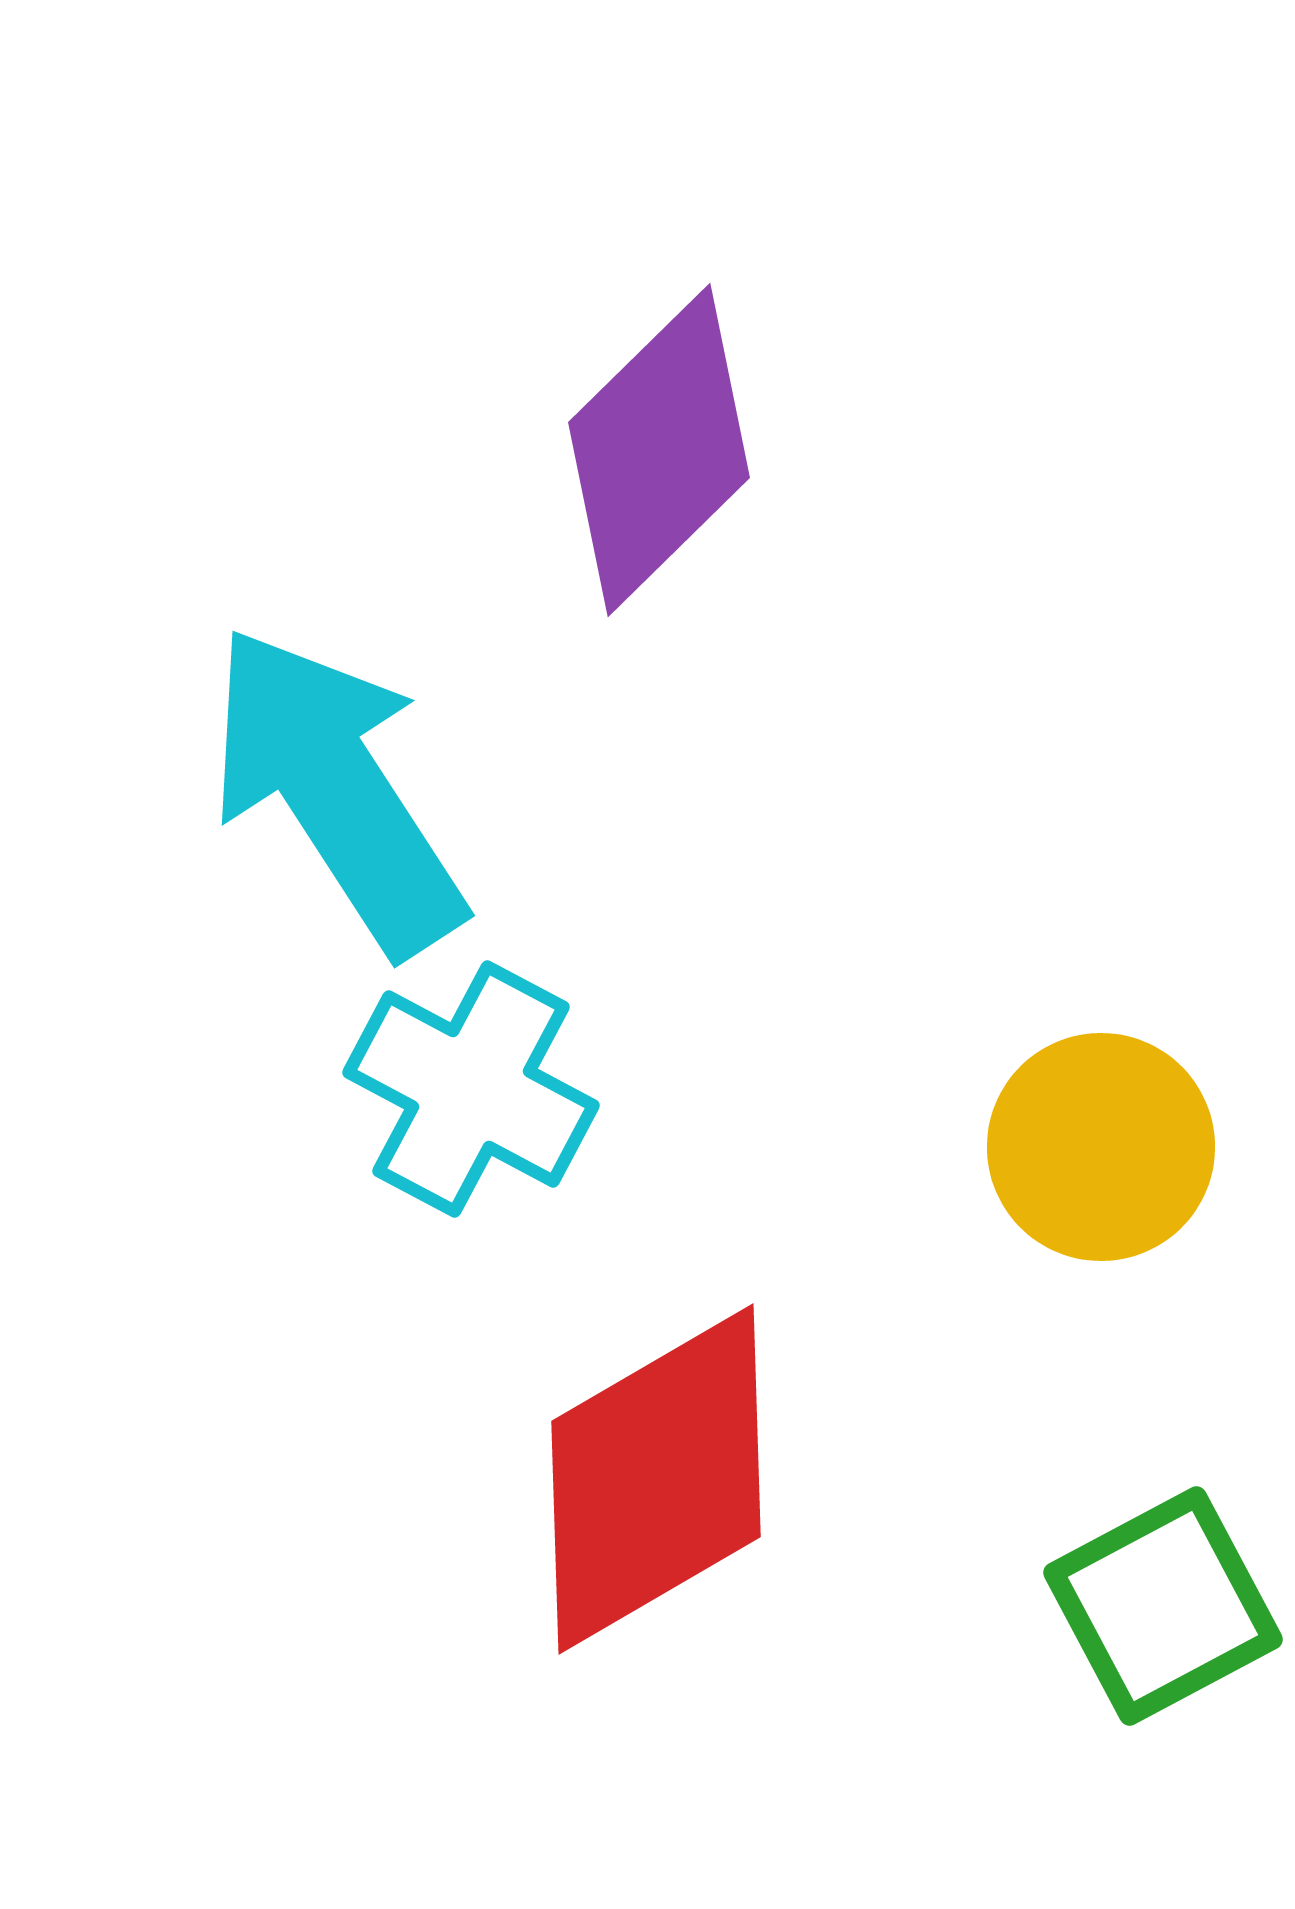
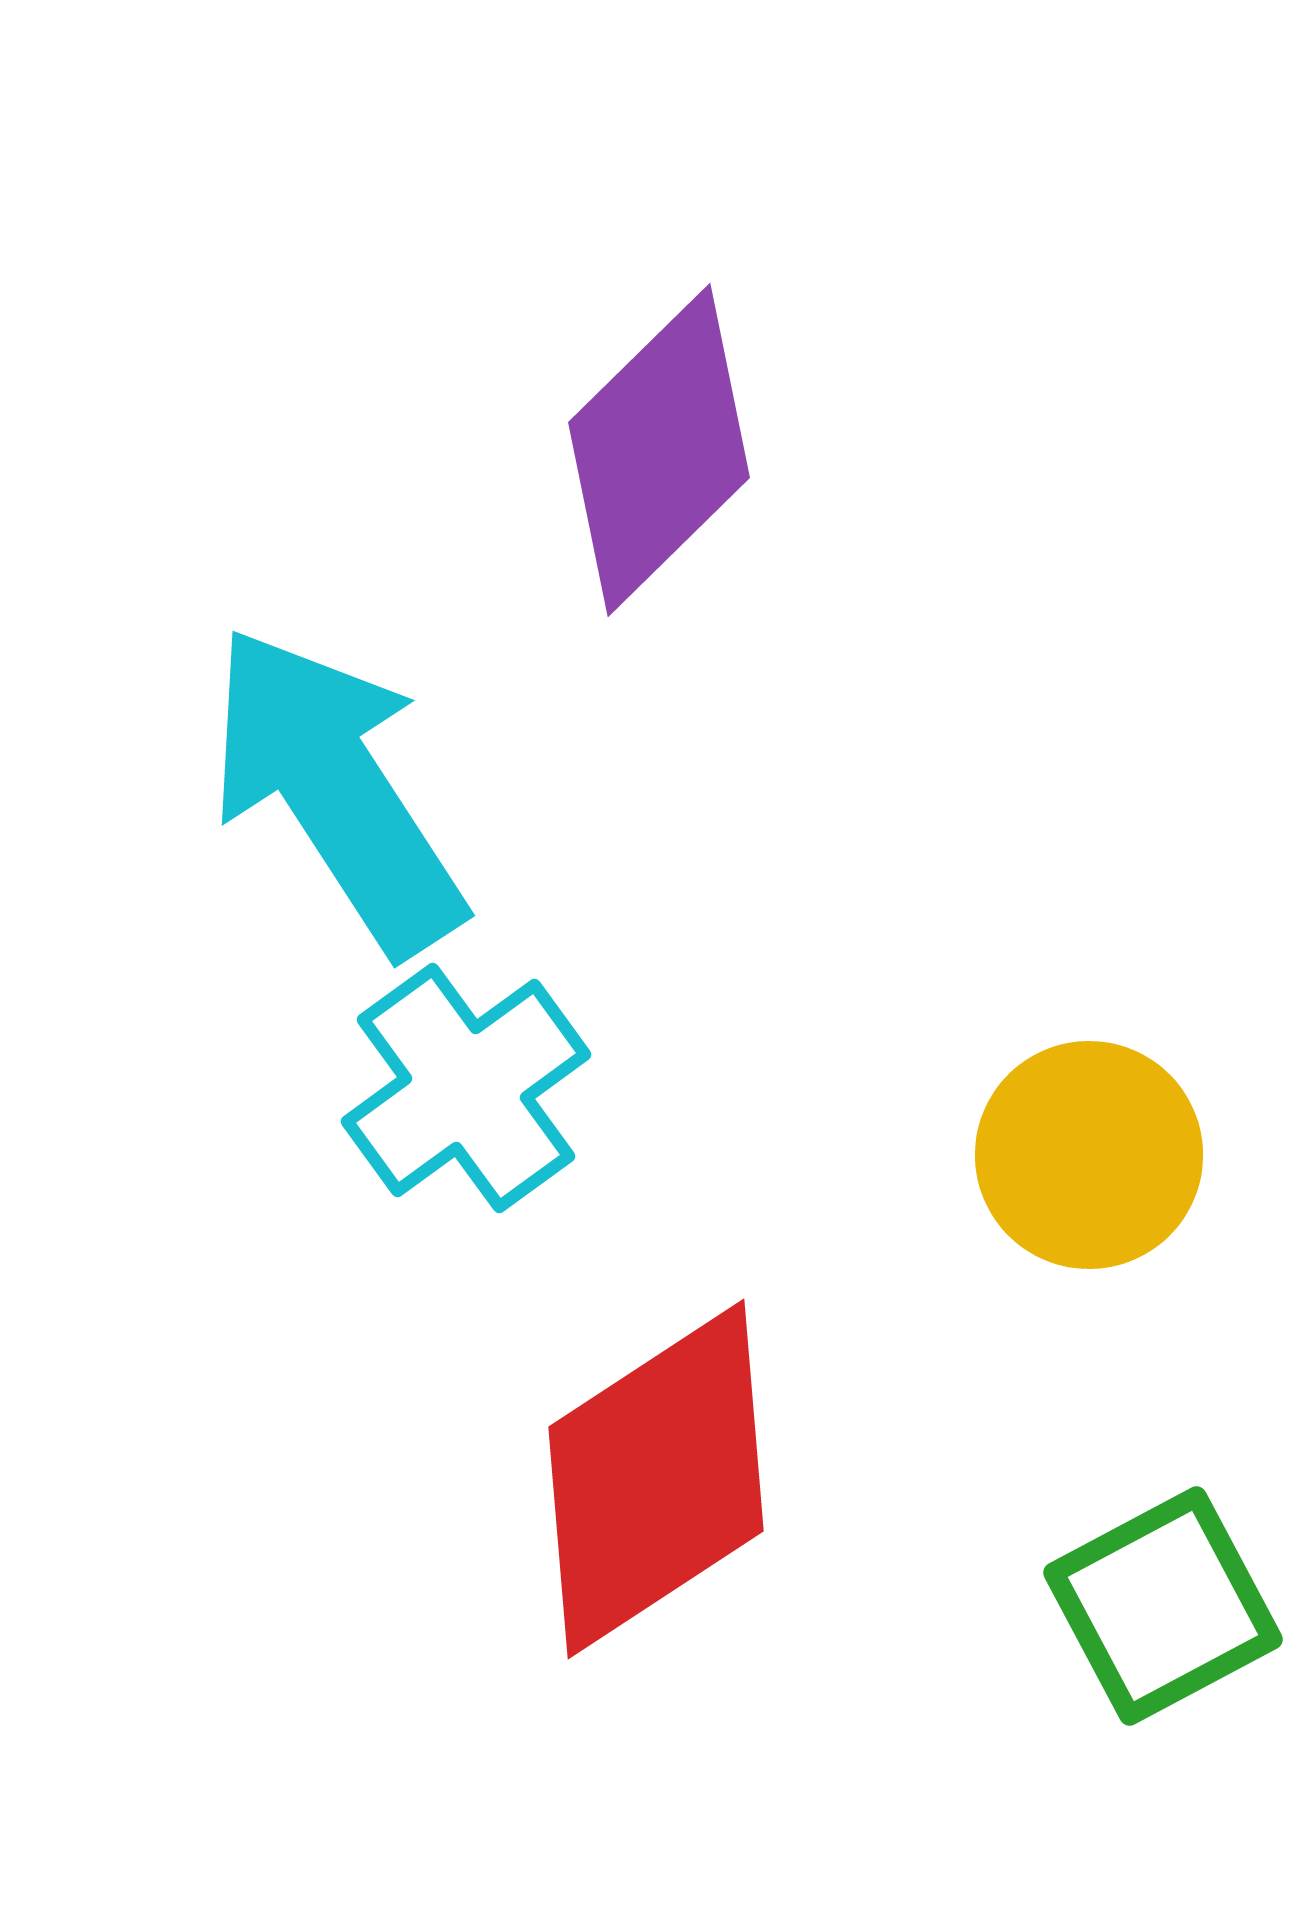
cyan cross: moved 5 px left, 1 px up; rotated 26 degrees clockwise
yellow circle: moved 12 px left, 8 px down
red diamond: rotated 3 degrees counterclockwise
